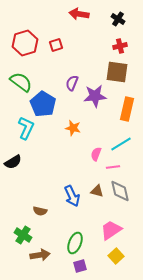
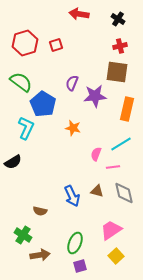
gray diamond: moved 4 px right, 2 px down
